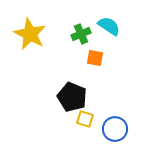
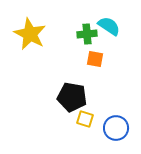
green cross: moved 6 px right; rotated 18 degrees clockwise
orange square: moved 1 px down
black pentagon: rotated 12 degrees counterclockwise
blue circle: moved 1 px right, 1 px up
